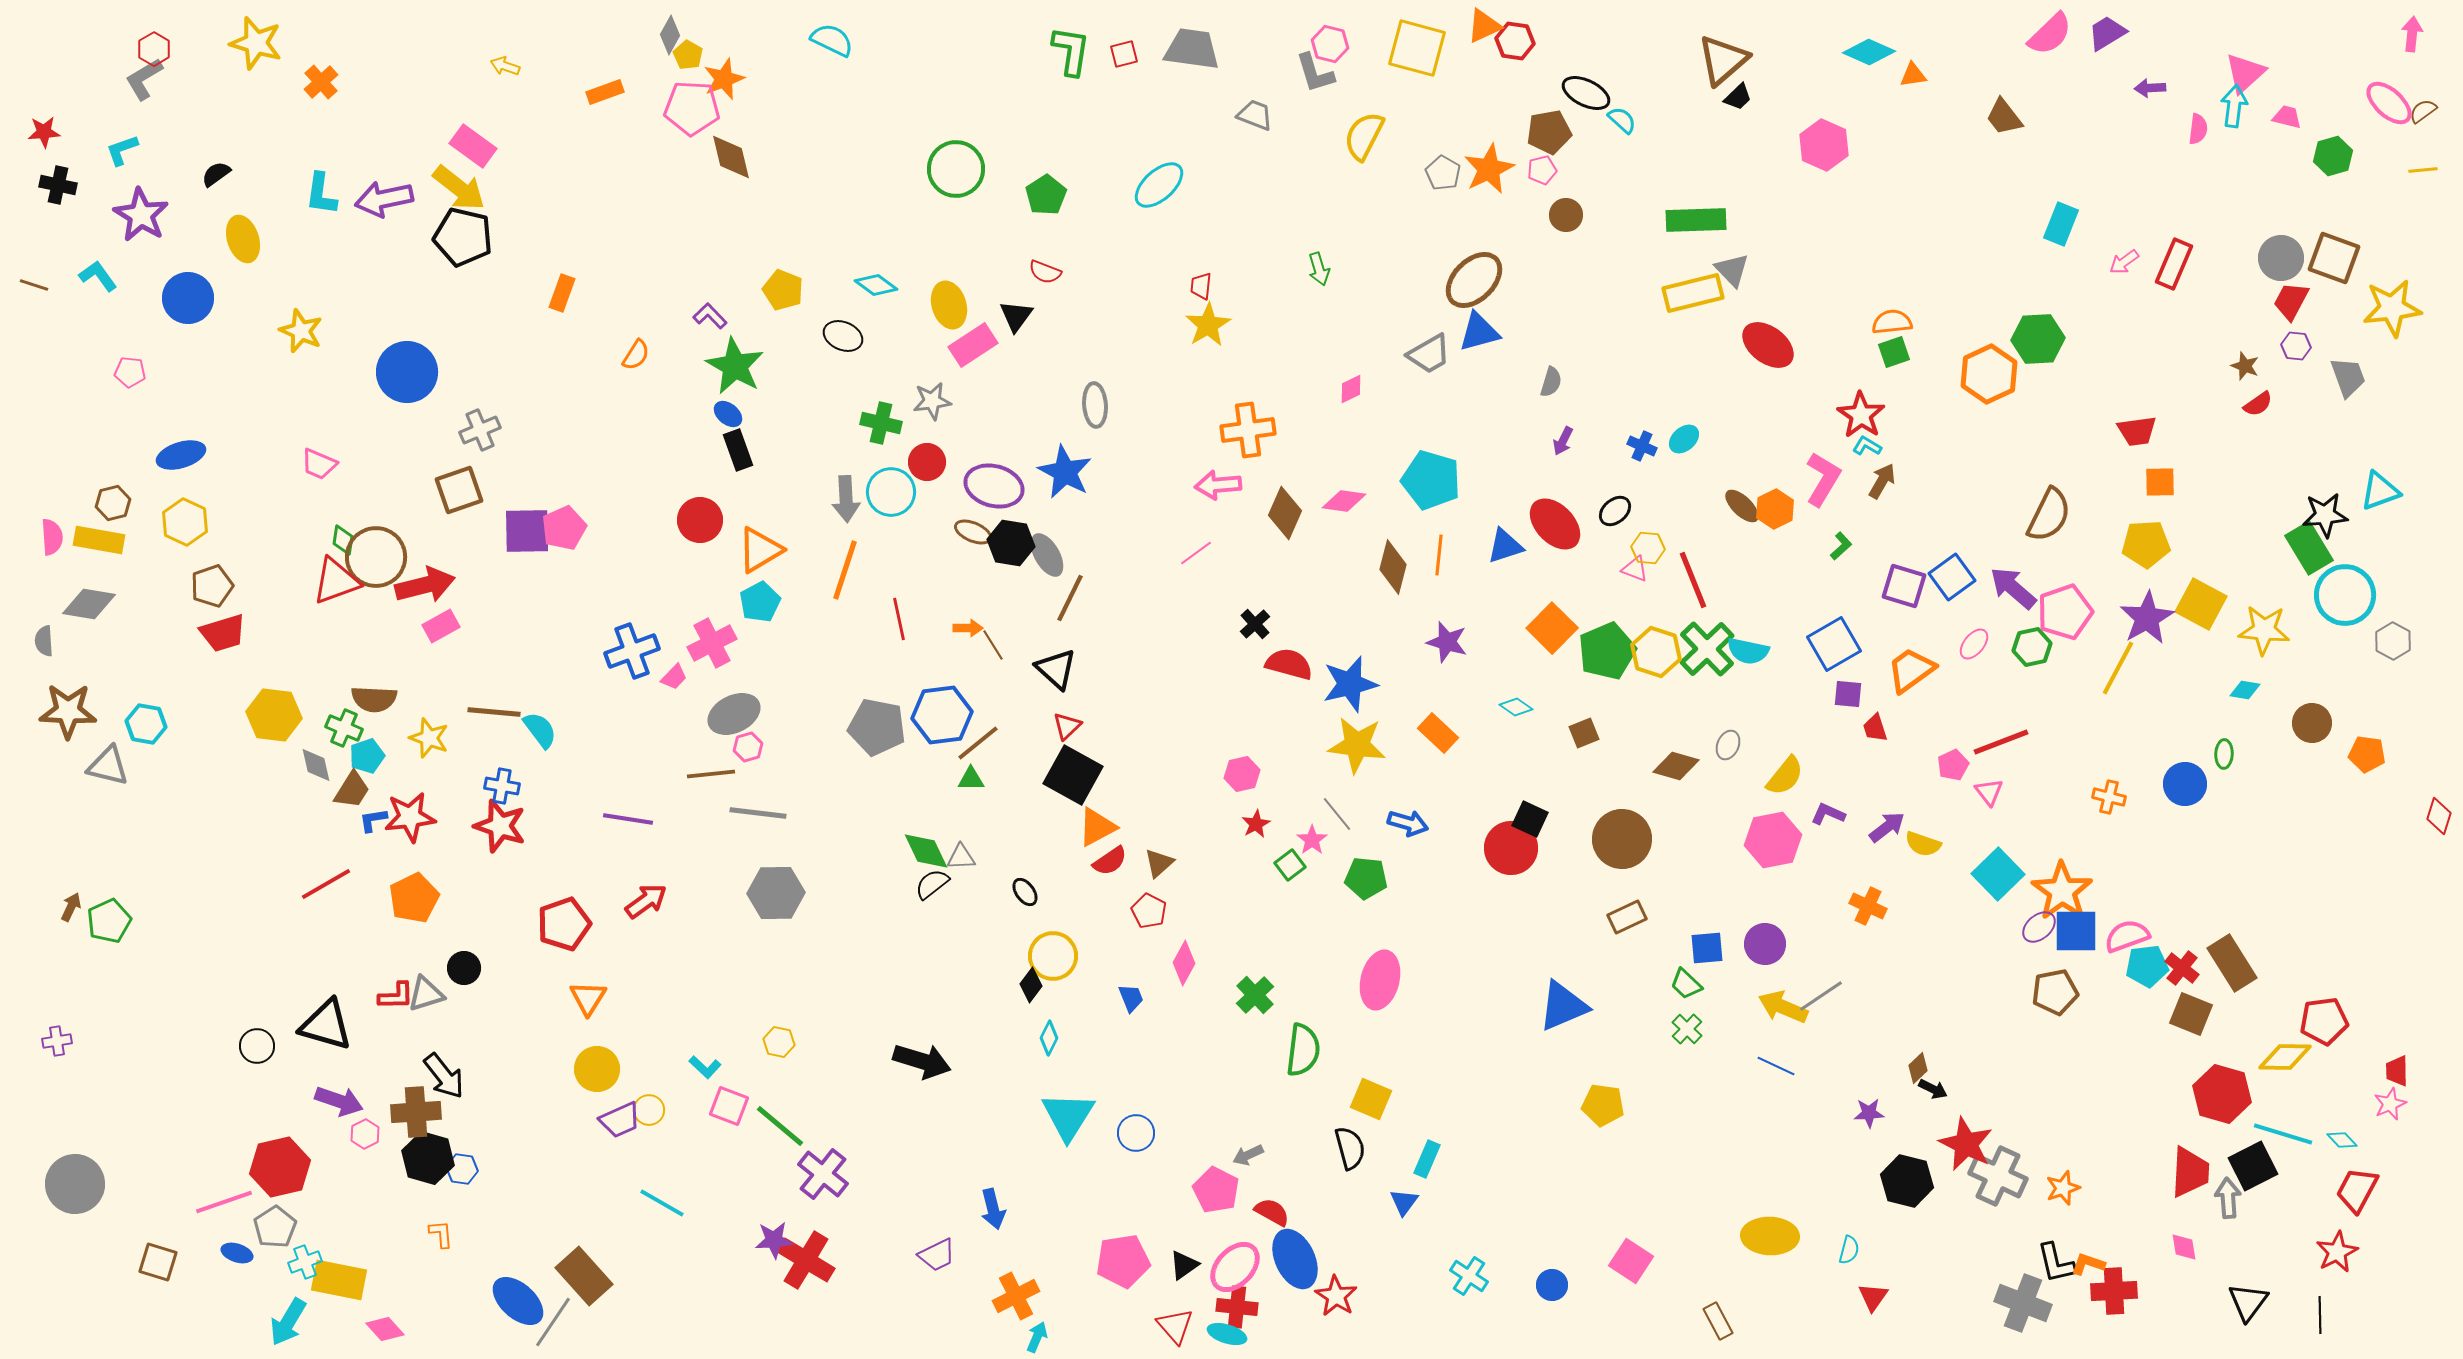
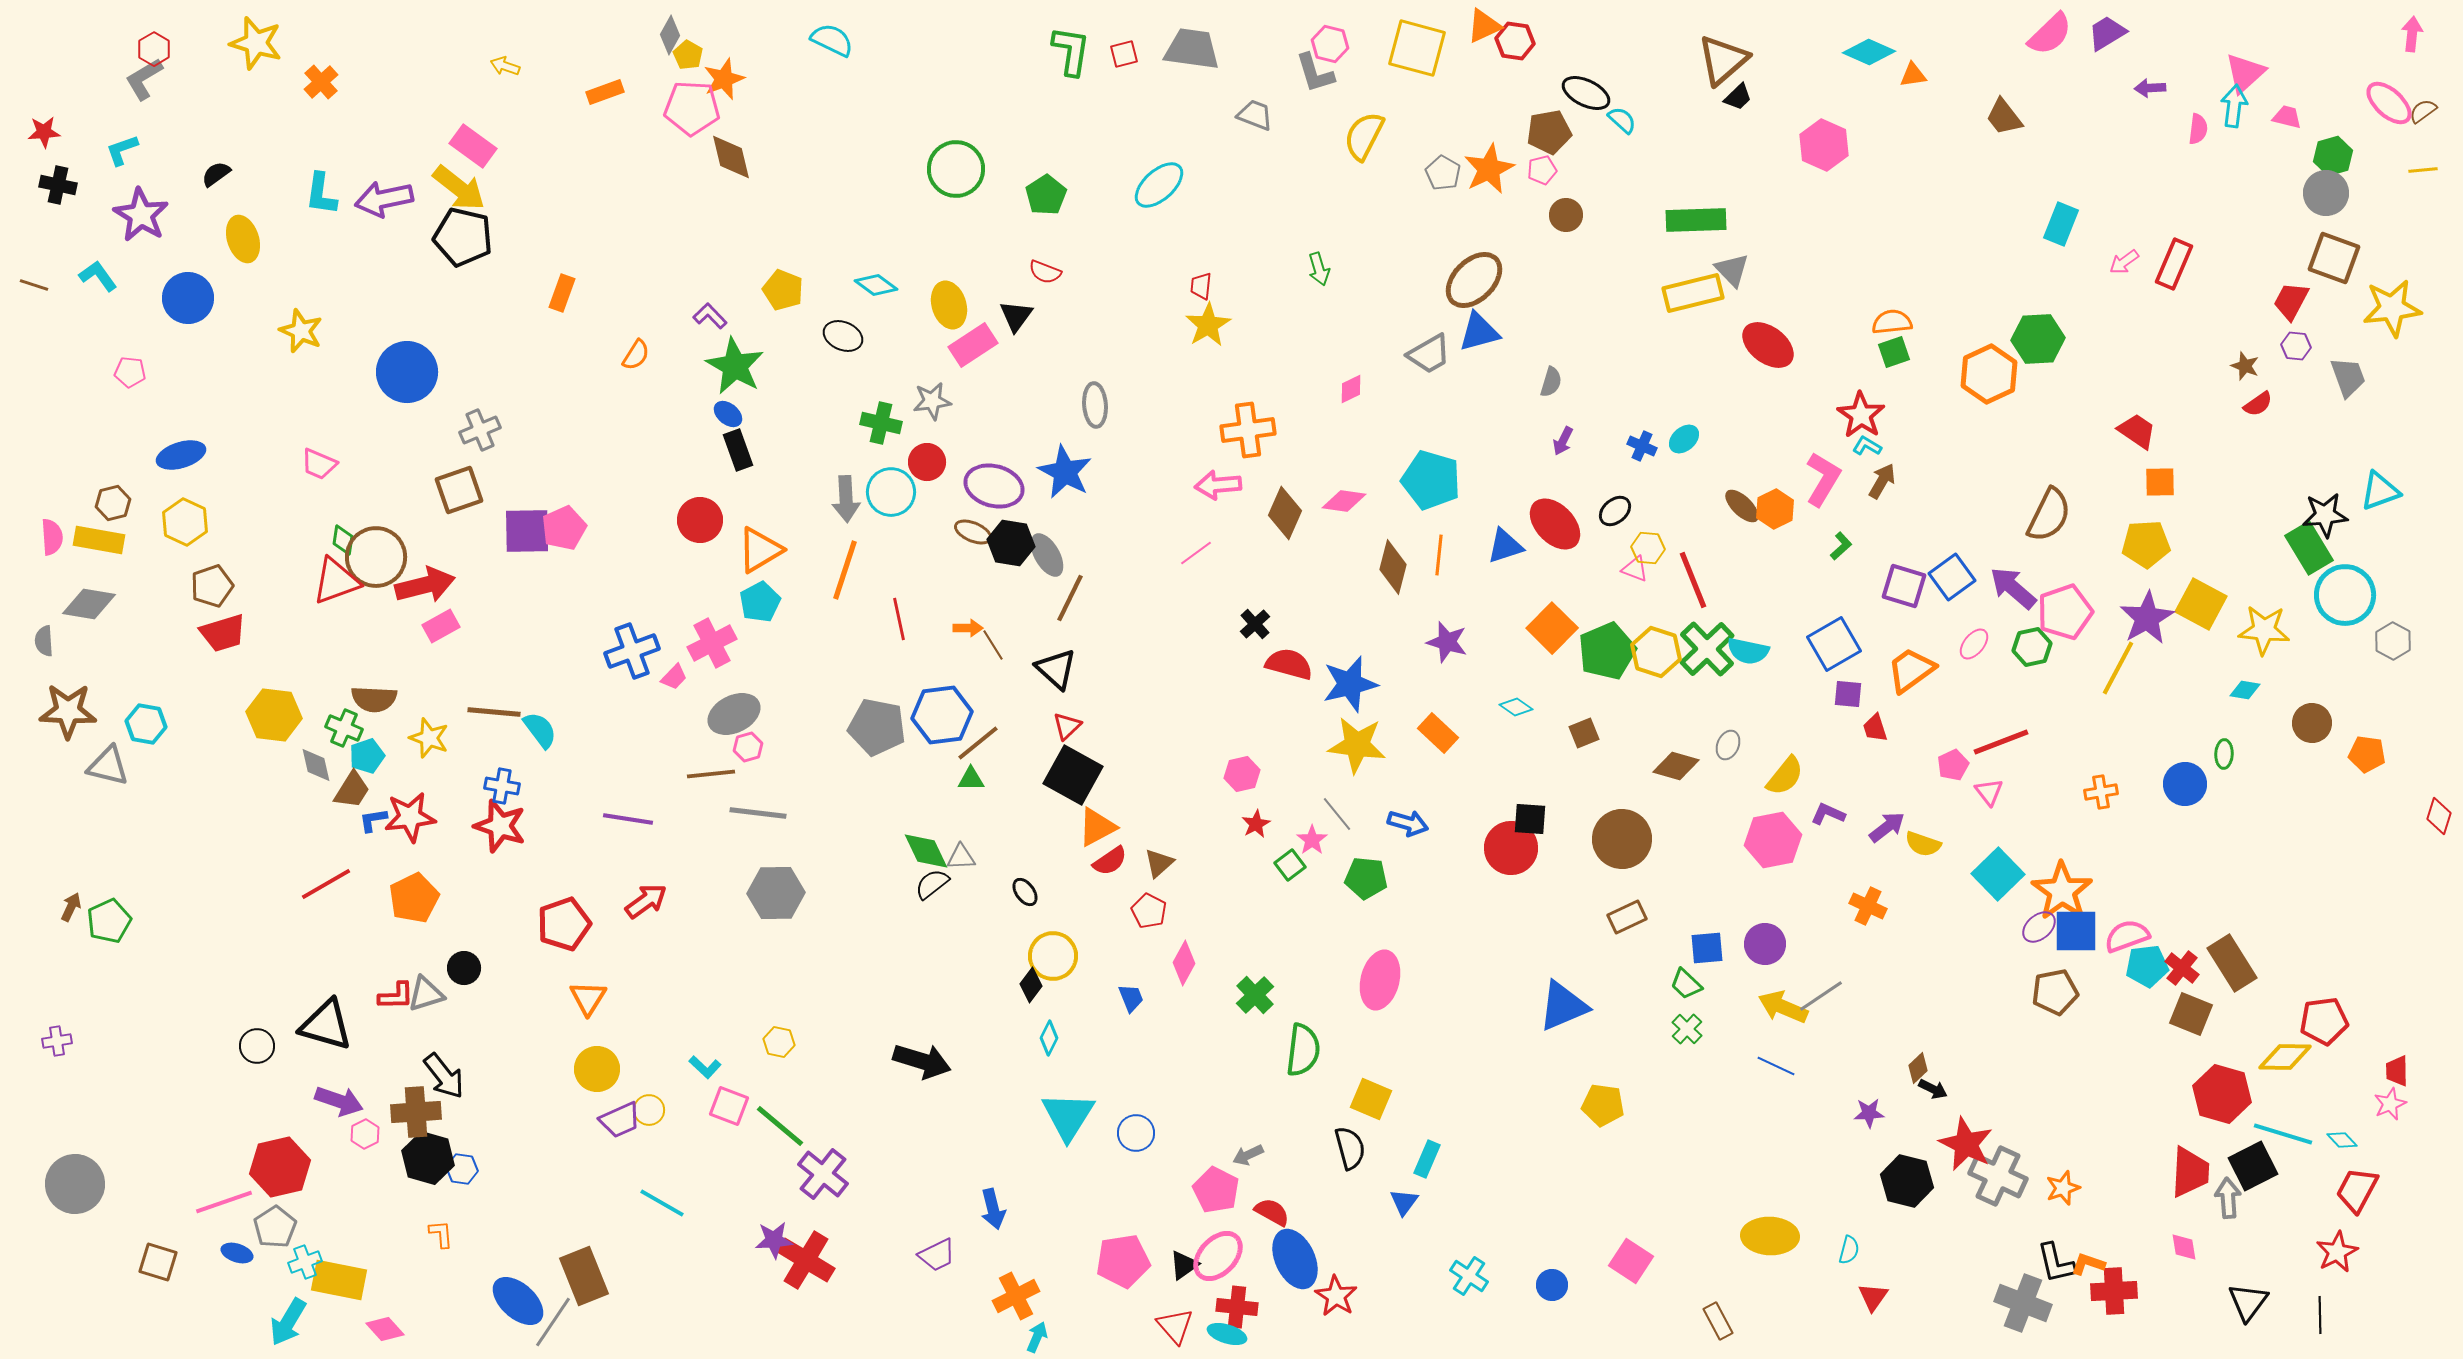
gray circle at (2281, 258): moved 45 px right, 65 px up
red trapezoid at (2137, 431): rotated 138 degrees counterclockwise
orange cross at (2109, 797): moved 8 px left, 5 px up; rotated 24 degrees counterclockwise
black square at (1530, 819): rotated 21 degrees counterclockwise
pink ellipse at (1235, 1267): moved 17 px left, 11 px up
brown rectangle at (584, 1276): rotated 20 degrees clockwise
